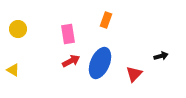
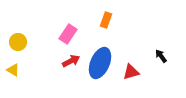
yellow circle: moved 13 px down
pink rectangle: rotated 42 degrees clockwise
black arrow: rotated 112 degrees counterclockwise
red triangle: moved 3 px left, 2 px up; rotated 30 degrees clockwise
